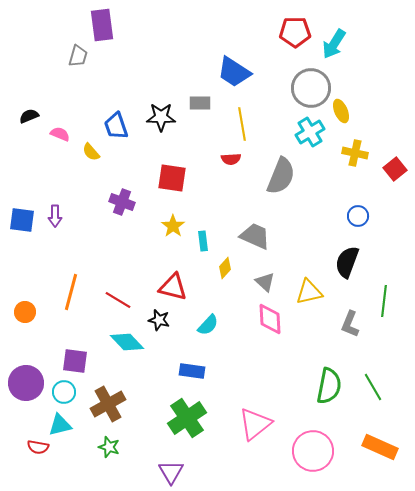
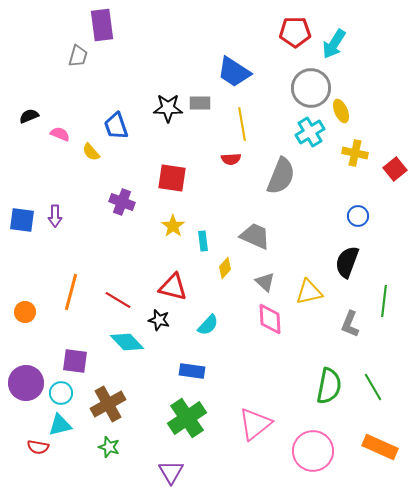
black star at (161, 117): moved 7 px right, 9 px up
cyan circle at (64, 392): moved 3 px left, 1 px down
